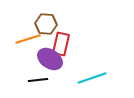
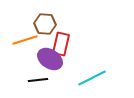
brown hexagon: moved 1 px left
orange line: moved 3 px left, 1 px down
cyan line: rotated 8 degrees counterclockwise
